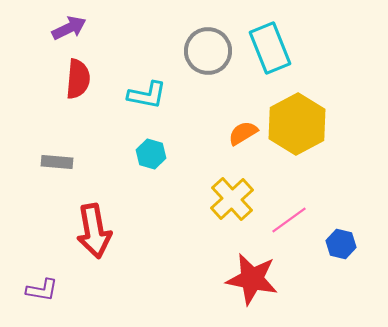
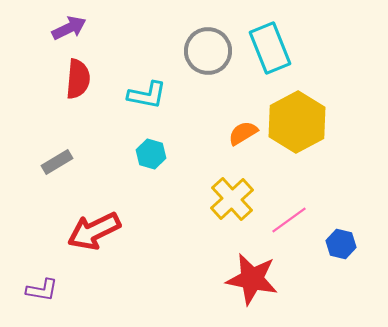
yellow hexagon: moved 2 px up
gray rectangle: rotated 36 degrees counterclockwise
red arrow: rotated 74 degrees clockwise
